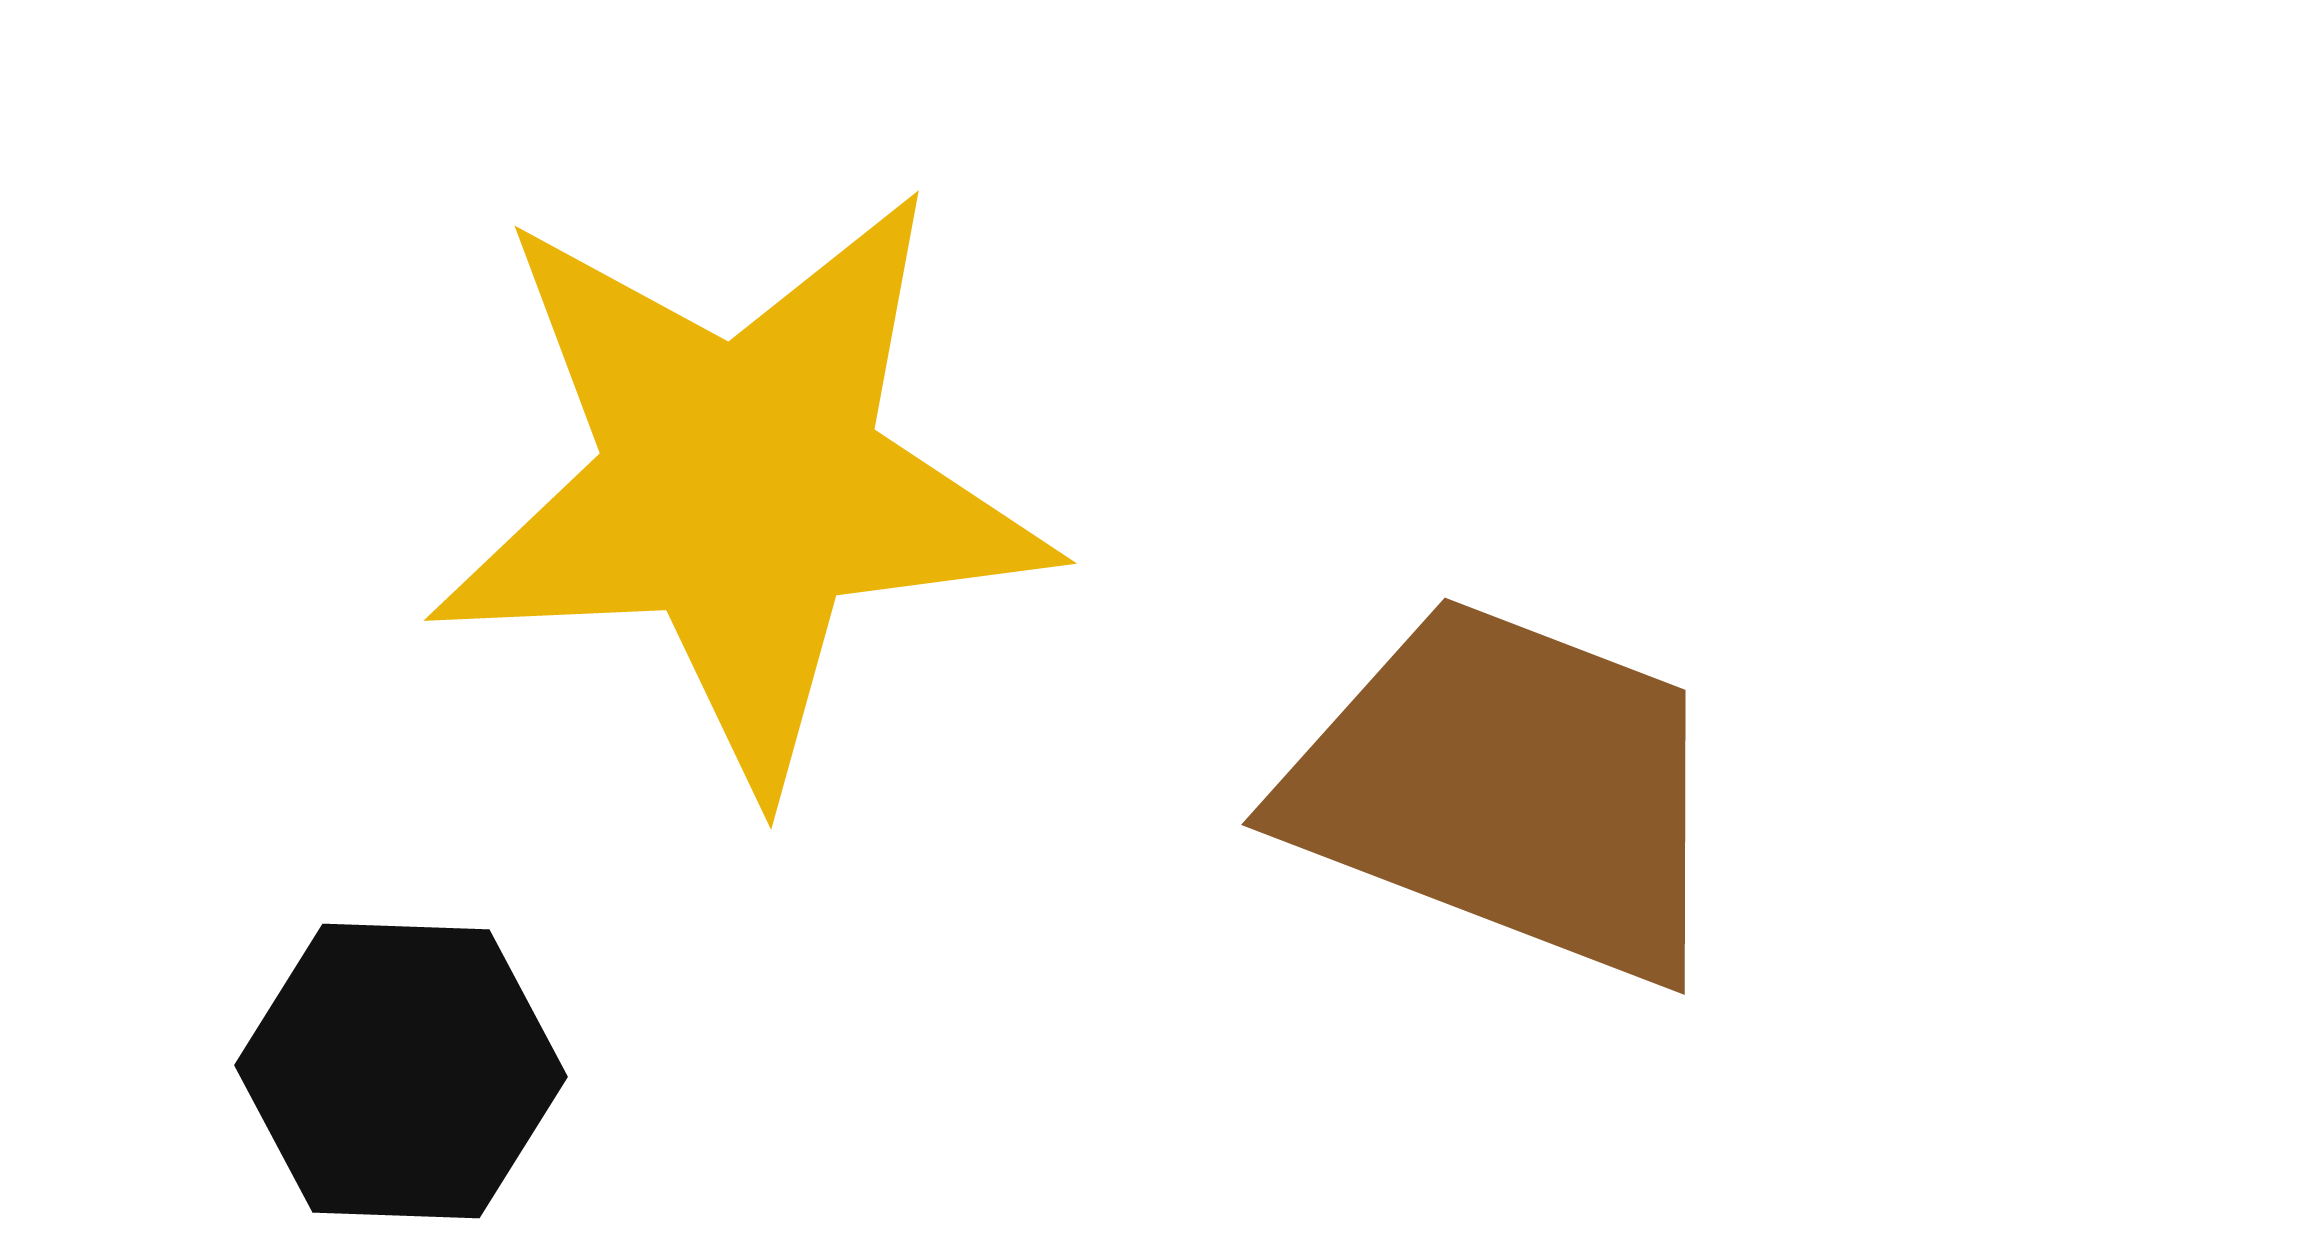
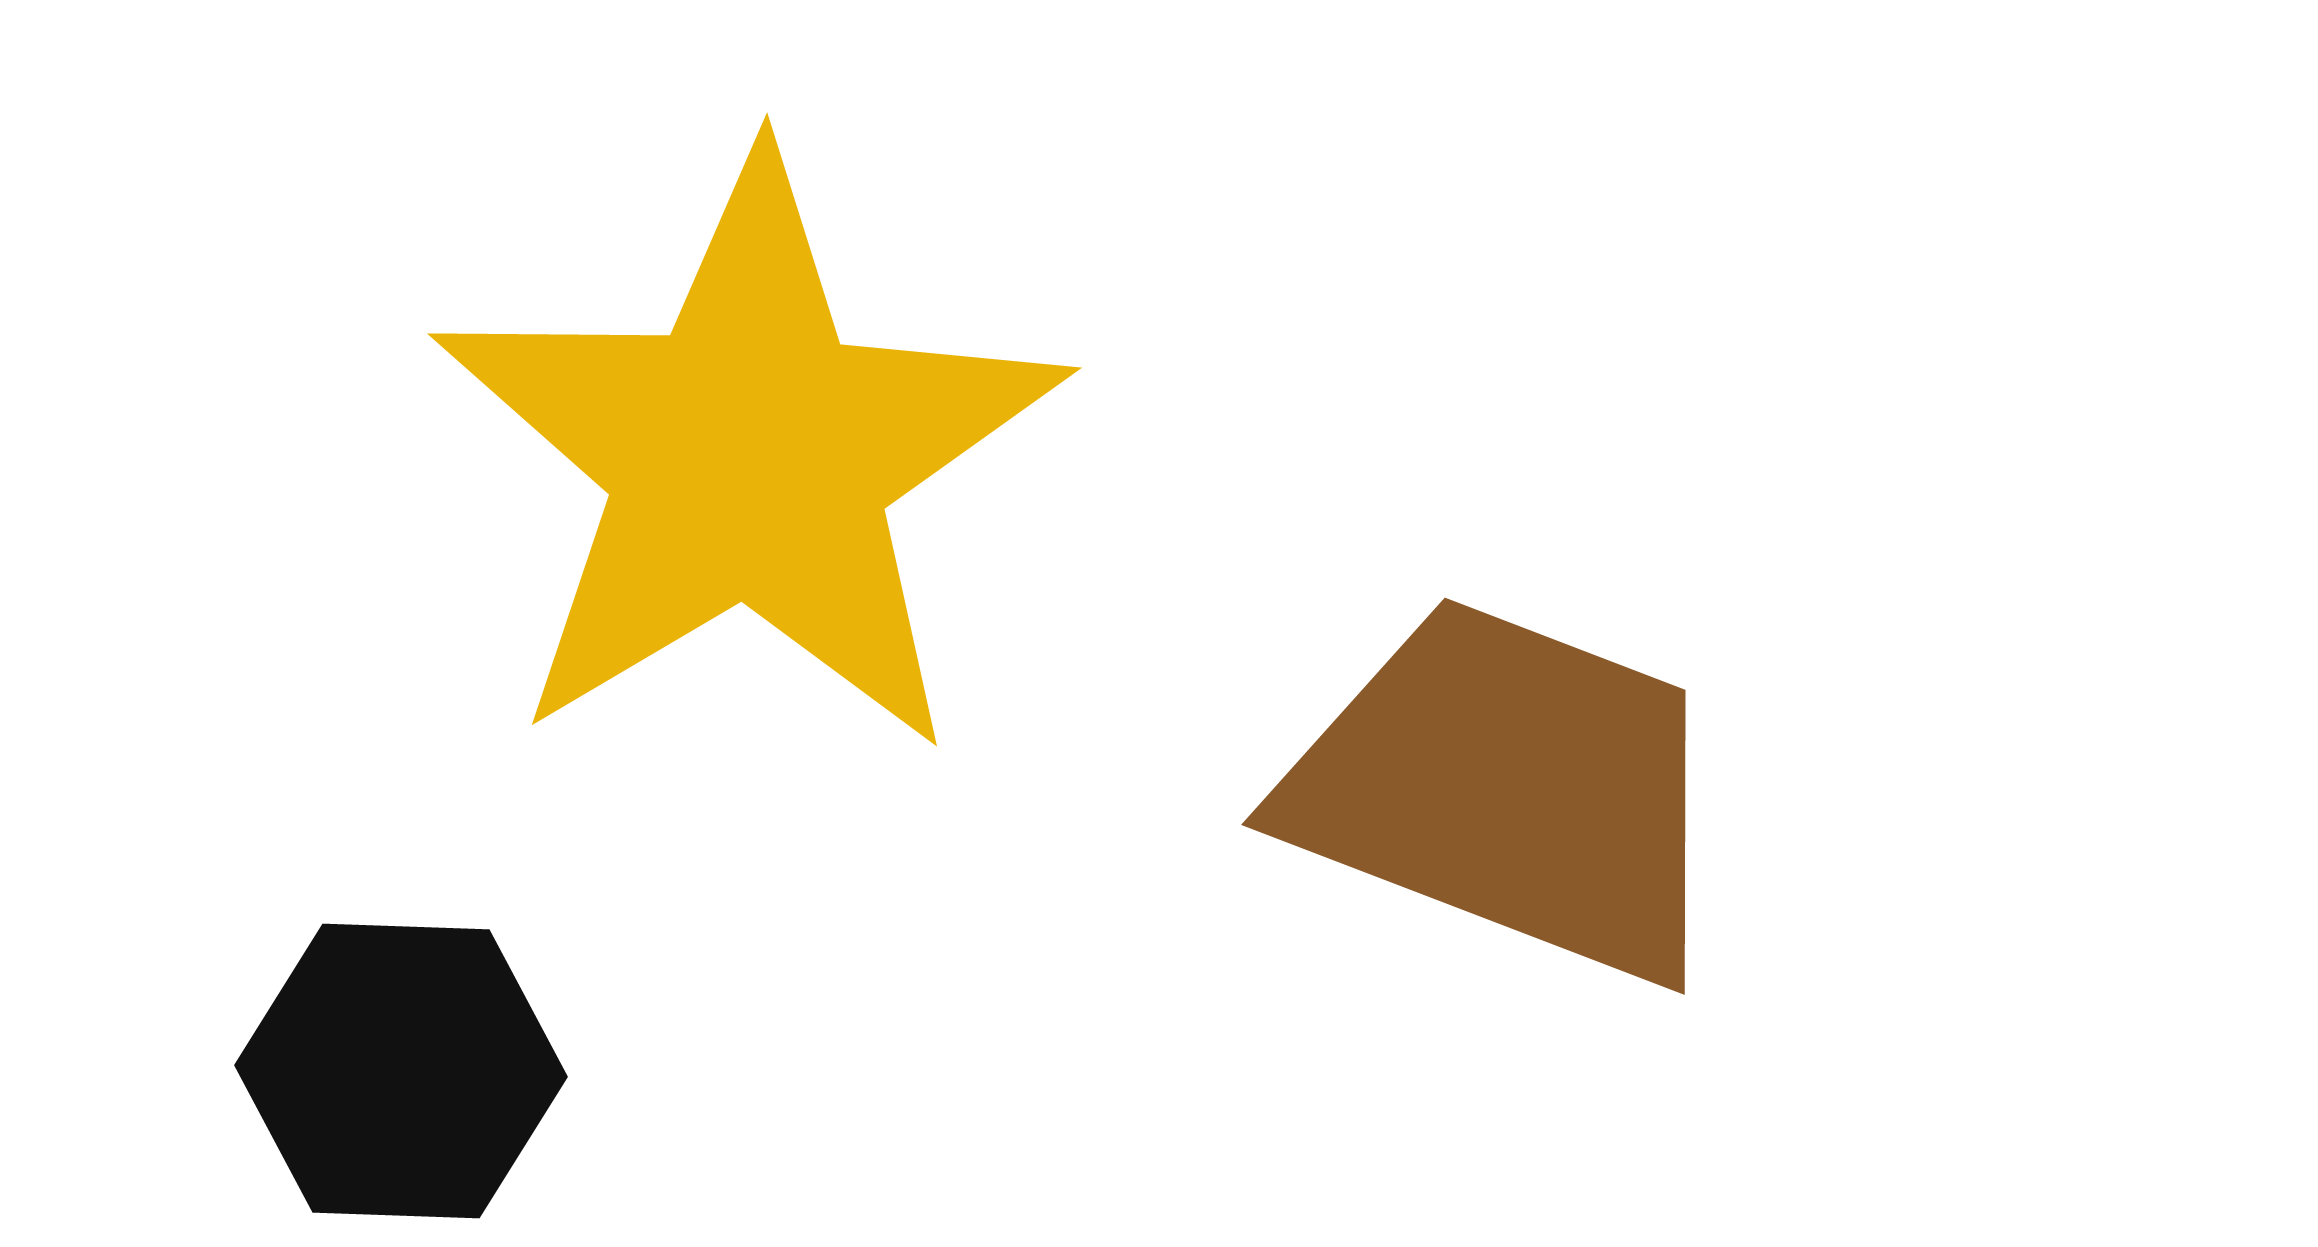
yellow star: moved 8 px right, 29 px up; rotated 28 degrees counterclockwise
